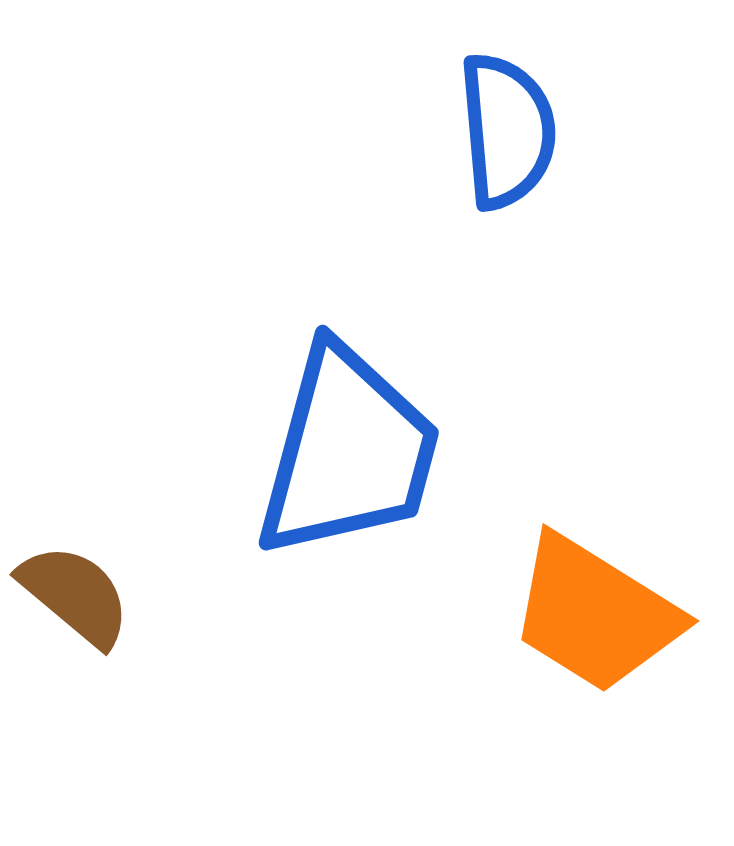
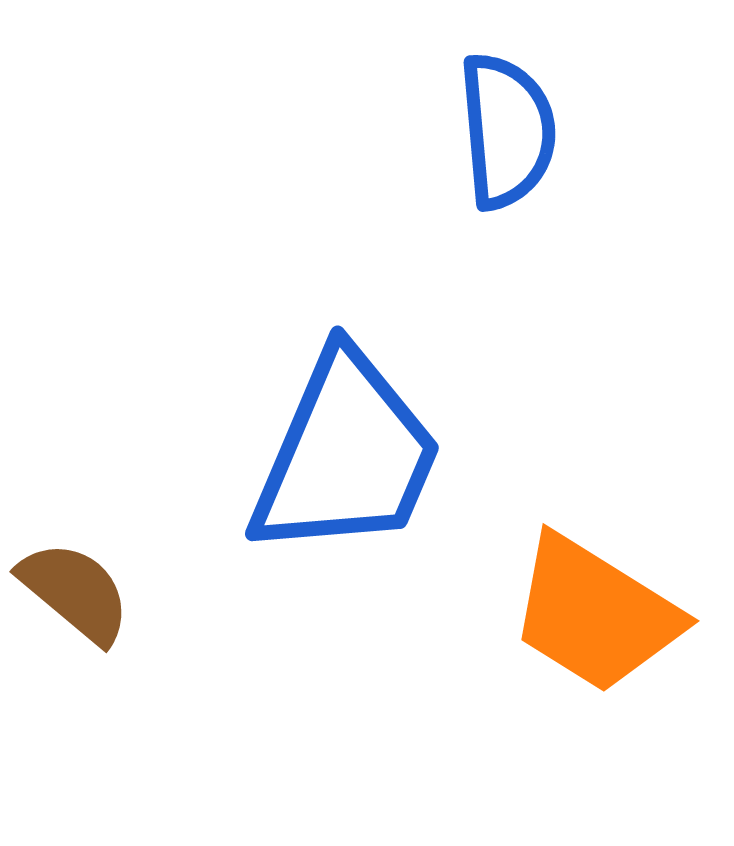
blue trapezoid: moved 2 px left, 3 px down; rotated 8 degrees clockwise
brown semicircle: moved 3 px up
